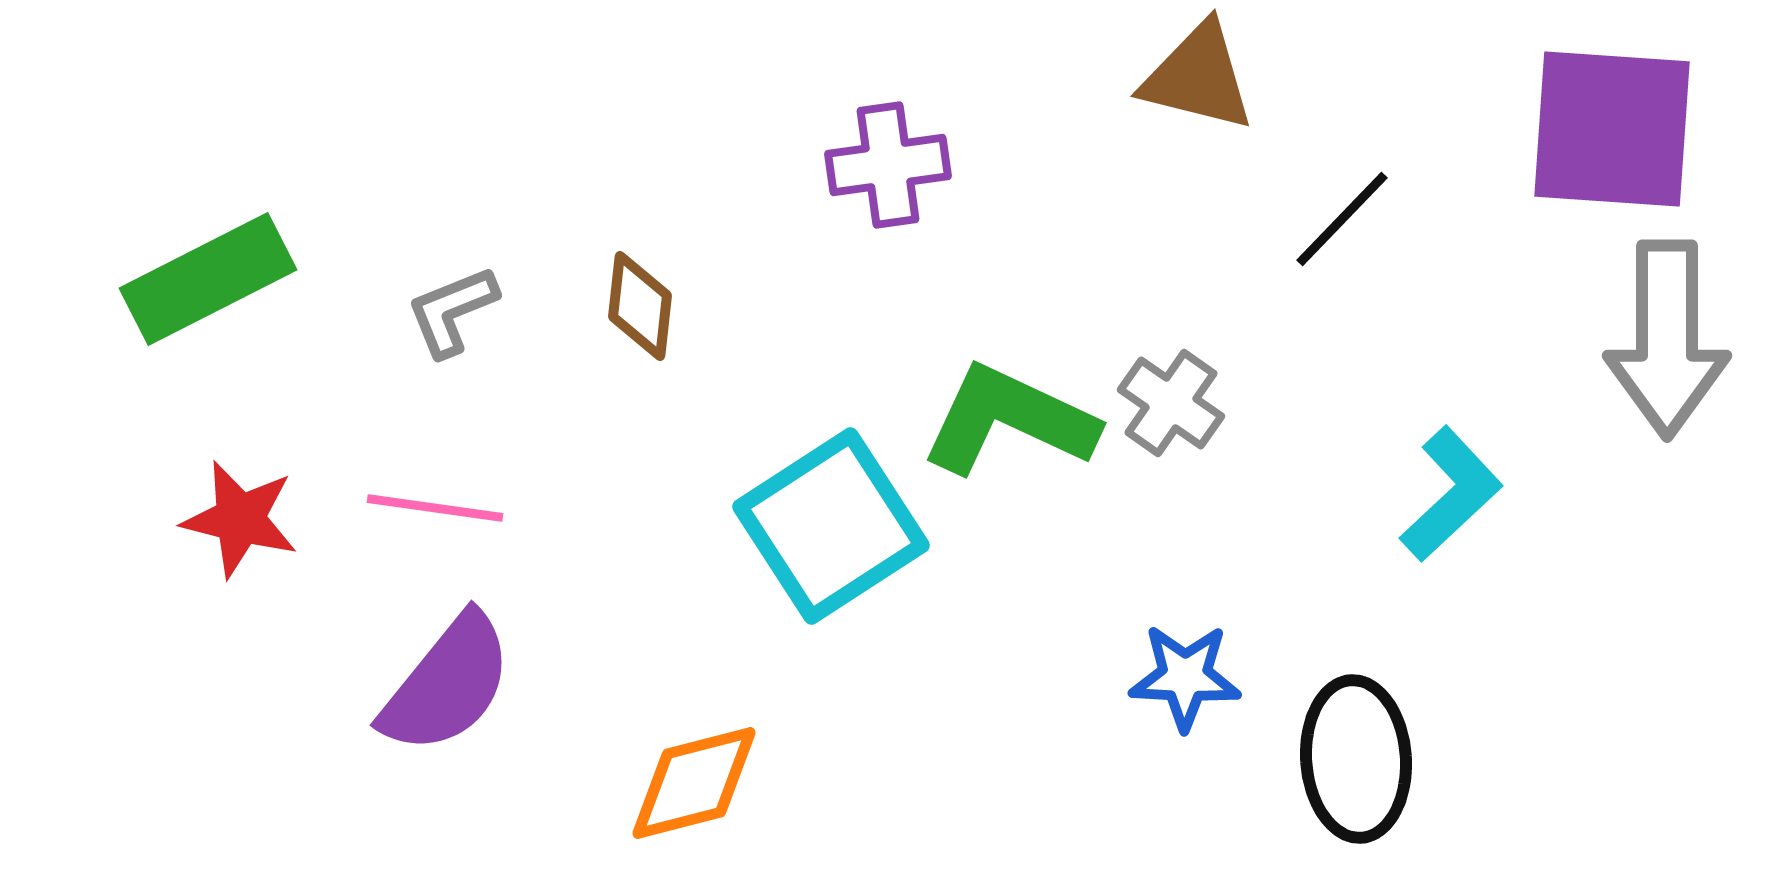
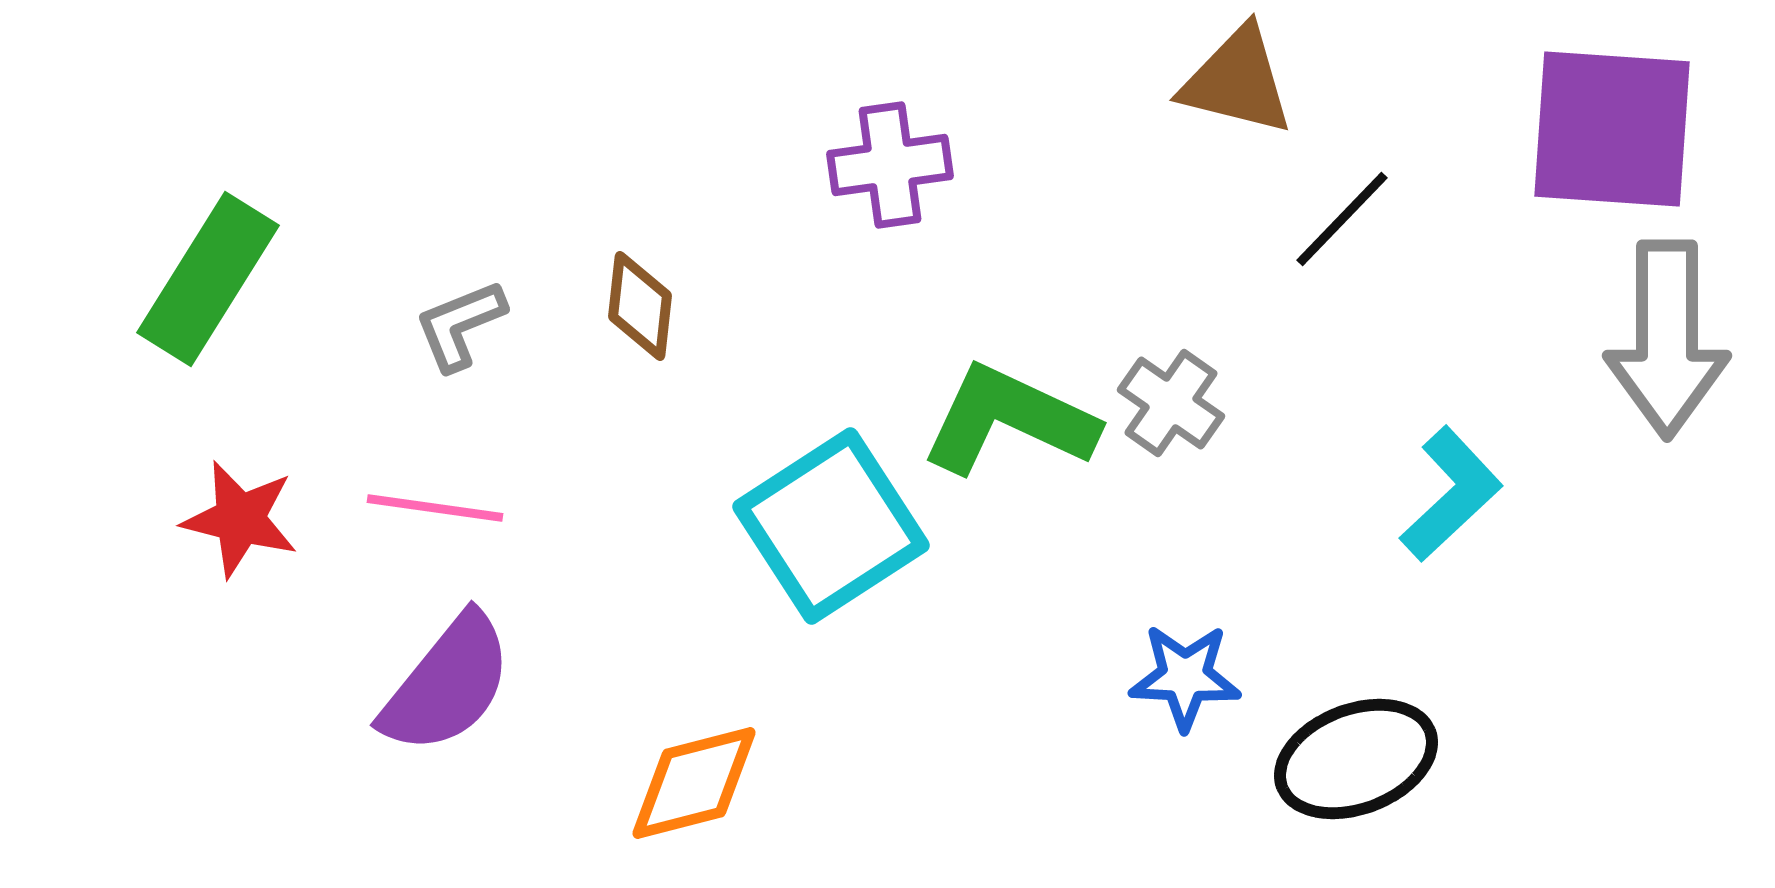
brown triangle: moved 39 px right, 4 px down
purple cross: moved 2 px right
green rectangle: rotated 31 degrees counterclockwise
gray L-shape: moved 8 px right, 14 px down
black ellipse: rotated 73 degrees clockwise
